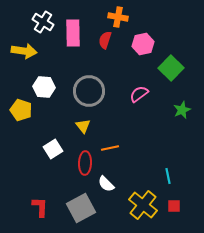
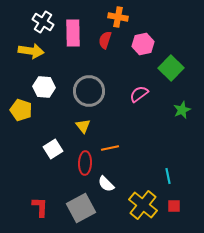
yellow arrow: moved 7 px right
